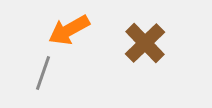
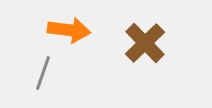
orange arrow: rotated 144 degrees counterclockwise
